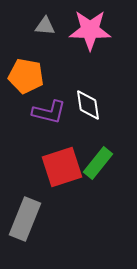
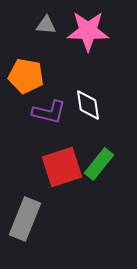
gray triangle: moved 1 px right, 1 px up
pink star: moved 2 px left, 1 px down
green rectangle: moved 1 px right, 1 px down
